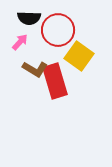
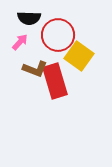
red circle: moved 5 px down
brown L-shape: rotated 10 degrees counterclockwise
